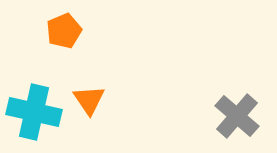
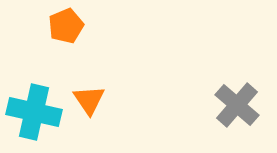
orange pentagon: moved 2 px right, 5 px up
gray cross: moved 11 px up
